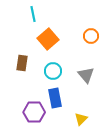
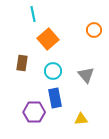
orange circle: moved 3 px right, 6 px up
yellow triangle: rotated 40 degrees clockwise
